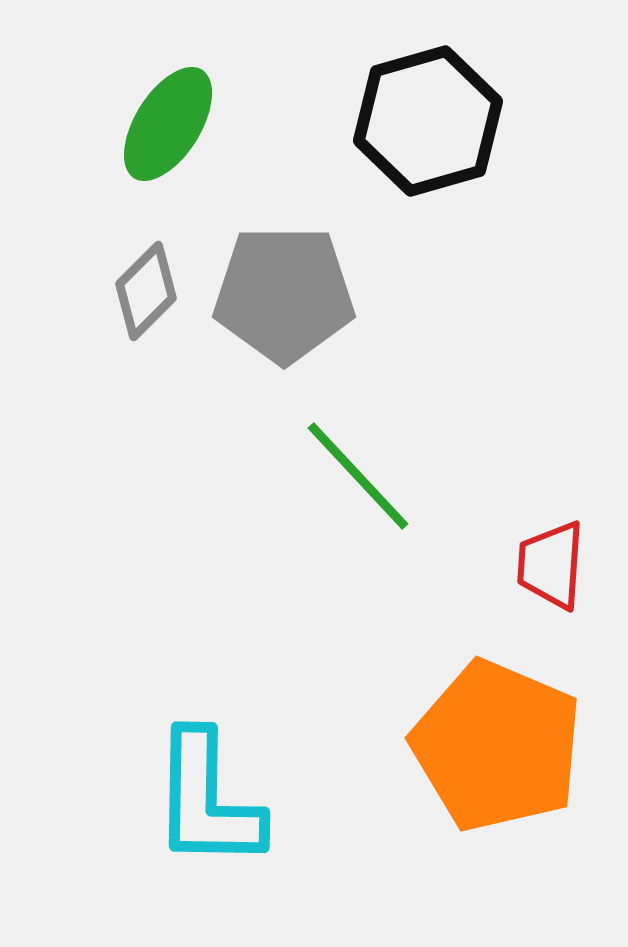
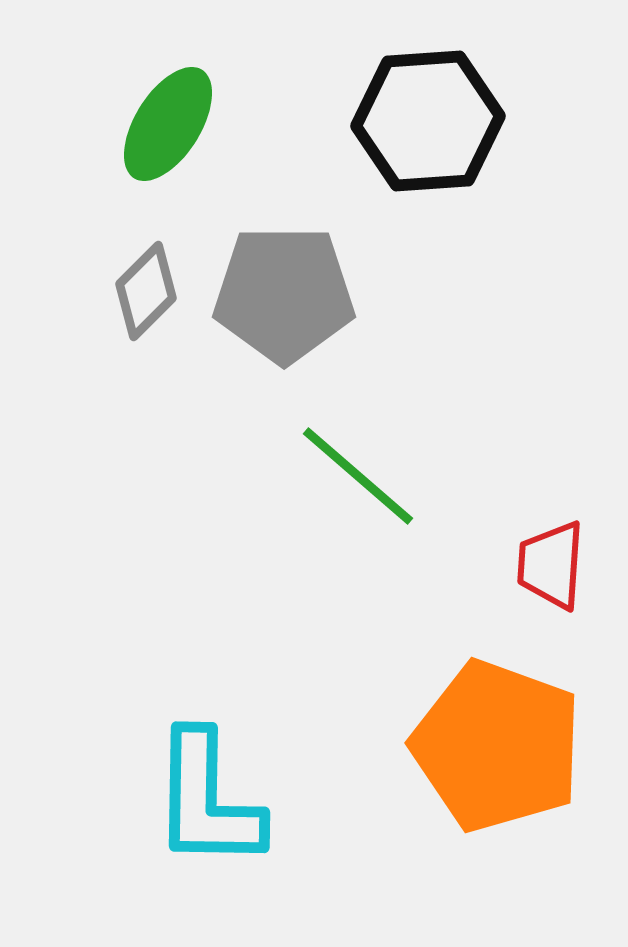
black hexagon: rotated 12 degrees clockwise
green line: rotated 6 degrees counterclockwise
orange pentagon: rotated 3 degrees counterclockwise
